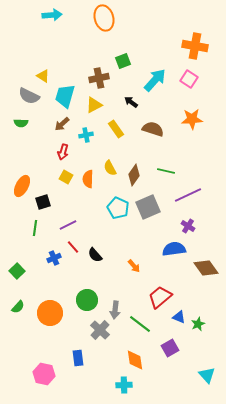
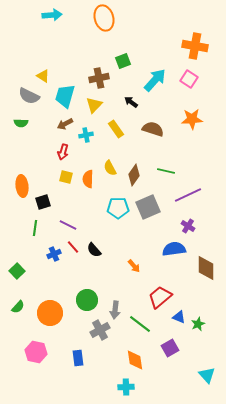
yellow triangle at (94, 105): rotated 18 degrees counterclockwise
brown arrow at (62, 124): moved 3 px right; rotated 14 degrees clockwise
yellow square at (66, 177): rotated 16 degrees counterclockwise
orange ellipse at (22, 186): rotated 35 degrees counterclockwise
cyan pentagon at (118, 208): rotated 25 degrees counterclockwise
purple line at (68, 225): rotated 54 degrees clockwise
black semicircle at (95, 255): moved 1 px left, 5 px up
blue cross at (54, 258): moved 4 px up
brown diamond at (206, 268): rotated 35 degrees clockwise
gray cross at (100, 330): rotated 18 degrees clockwise
pink hexagon at (44, 374): moved 8 px left, 22 px up
cyan cross at (124, 385): moved 2 px right, 2 px down
